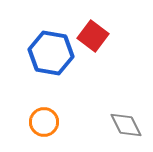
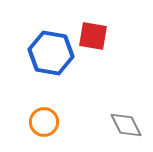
red square: rotated 28 degrees counterclockwise
